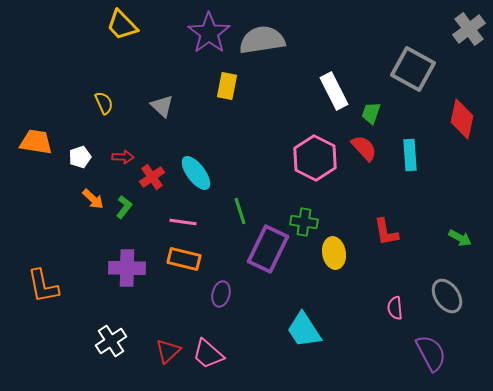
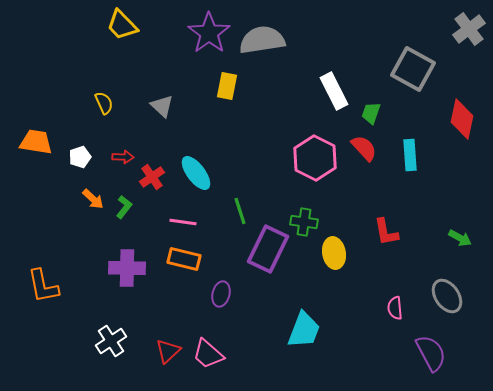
cyan trapezoid: rotated 126 degrees counterclockwise
